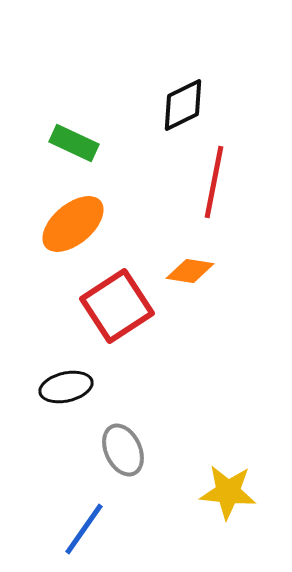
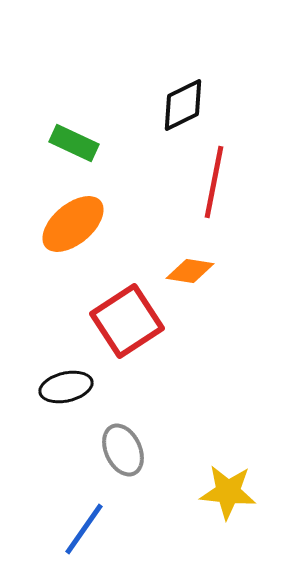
red square: moved 10 px right, 15 px down
